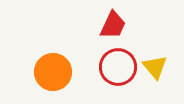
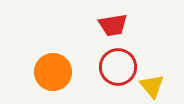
red trapezoid: rotated 56 degrees clockwise
yellow triangle: moved 3 px left, 19 px down
